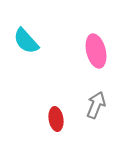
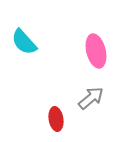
cyan semicircle: moved 2 px left, 1 px down
gray arrow: moved 5 px left, 7 px up; rotated 28 degrees clockwise
